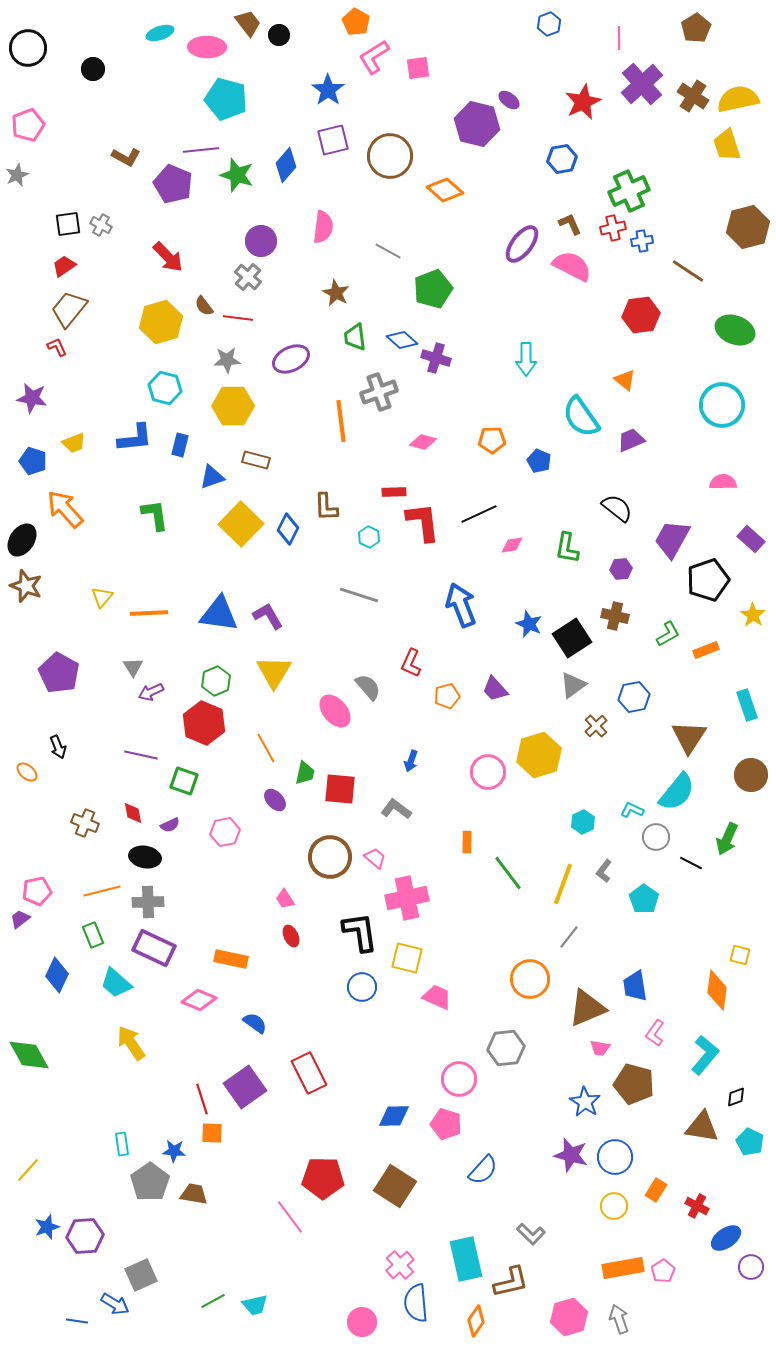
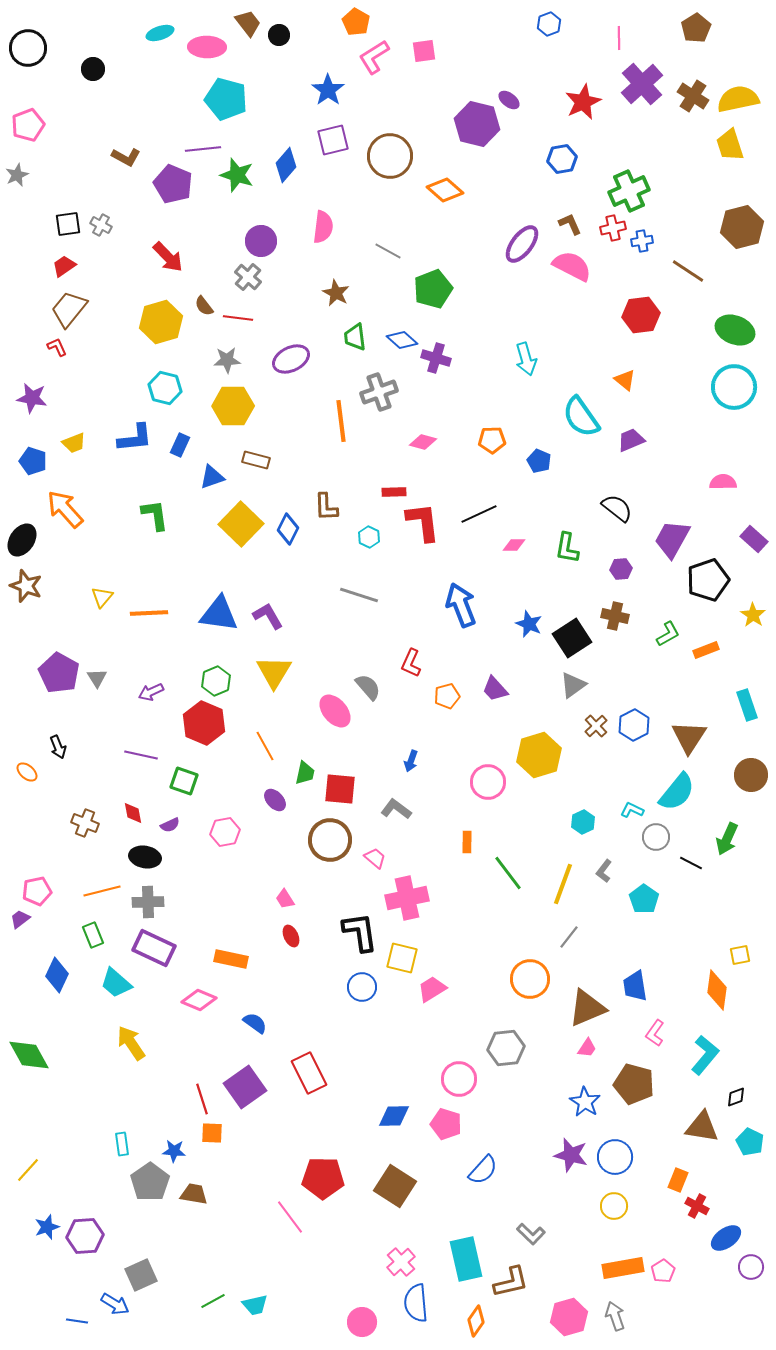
pink square at (418, 68): moved 6 px right, 17 px up
yellow trapezoid at (727, 145): moved 3 px right
purple line at (201, 150): moved 2 px right, 1 px up
brown hexagon at (748, 227): moved 6 px left
cyan arrow at (526, 359): rotated 16 degrees counterclockwise
cyan circle at (722, 405): moved 12 px right, 18 px up
blue rectangle at (180, 445): rotated 10 degrees clockwise
purple rectangle at (751, 539): moved 3 px right
pink diamond at (512, 545): moved 2 px right; rotated 10 degrees clockwise
gray triangle at (133, 667): moved 36 px left, 11 px down
blue hexagon at (634, 697): moved 28 px down; rotated 16 degrees counterclockwise
orange line at (266, 748): moved 1 px left, 2 px up
pink circle at (488, 772): moved 10 px down
brown circle at (330, 857): moved 17 px up
yellow square at (740, 955): rotated 25 degrees counterclockwise
yellow square at (407, 958): moved 5 px left
pink trapezoid at (437, 997): moved 5 px left, 8 px up; rotated 56 degrees counterclockwise
pink trapezoid at (600, 1048): moved 13 px left; rotated 65 degrees counterclockwise
orange rectangle at (656, 1190): moved 22 px right, 10 px up; rotated 10 degrees counterclockwise
pink cross at (400, 1265): moved 1 px right, 3 px up
gray arrow at (619, 1319): moved 4 px left, 3 px up
